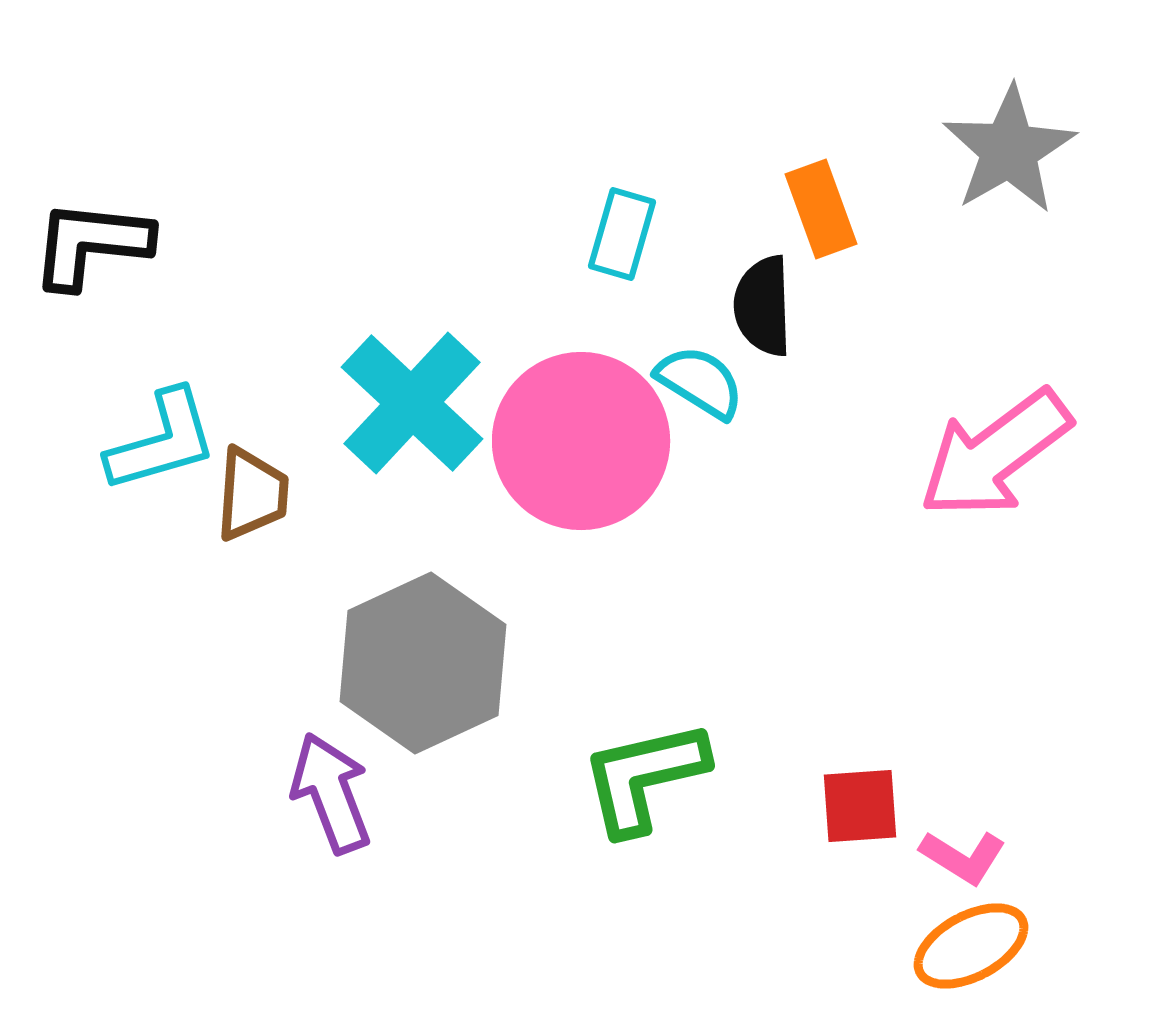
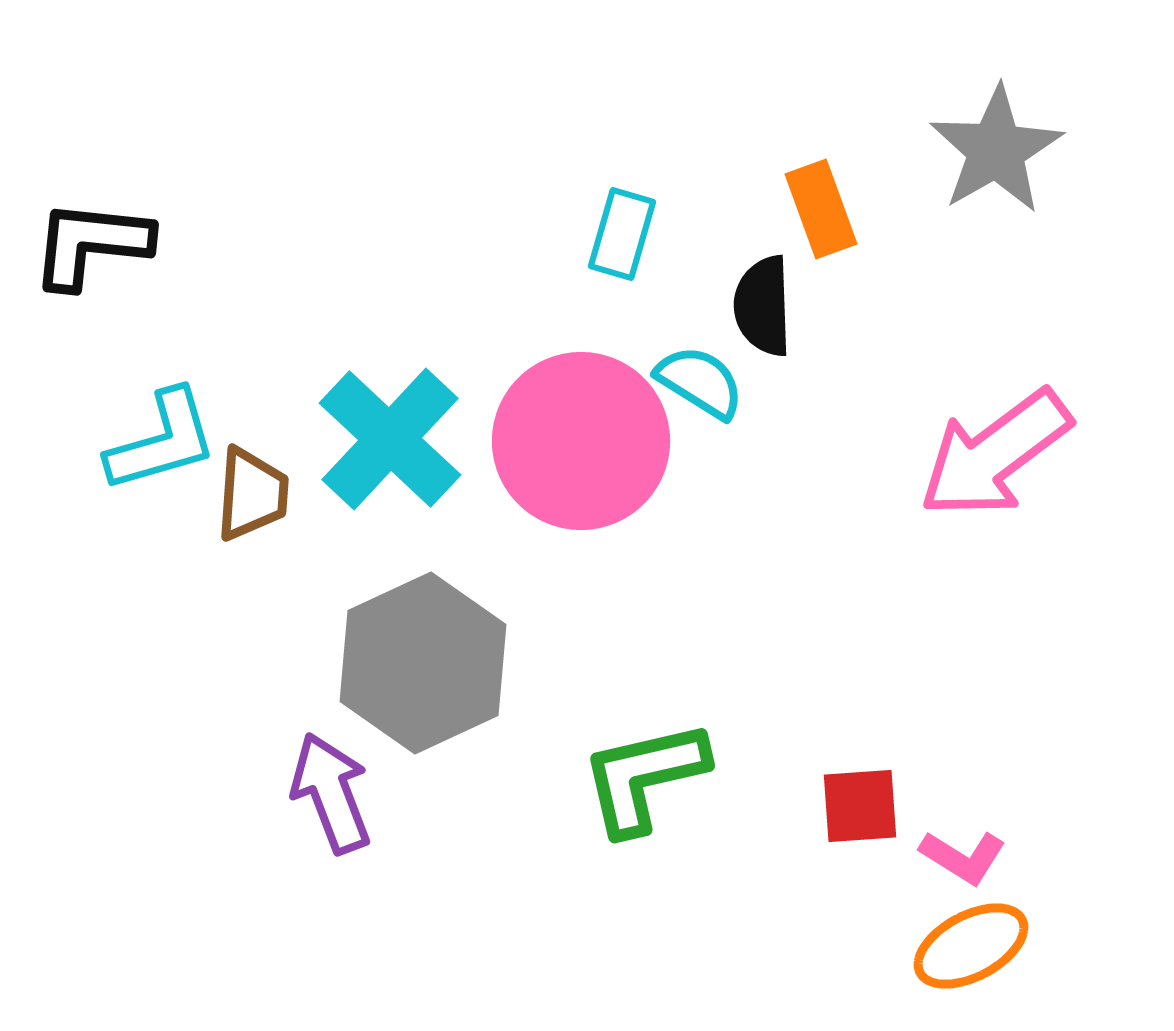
gray star: moved 13 px left
cyan cross: moved 22 px left, 36 px down
